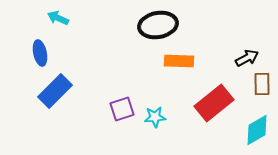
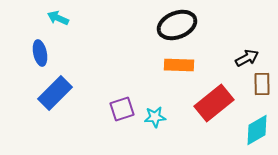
black ellipse: moved 19 px right; rotated 12 degrees counterclockwise
orange rectangle: moved 4 px down
blue rectangle: moved 2 px down
